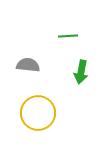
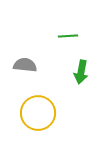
gray semicircle: moved 3 px left
